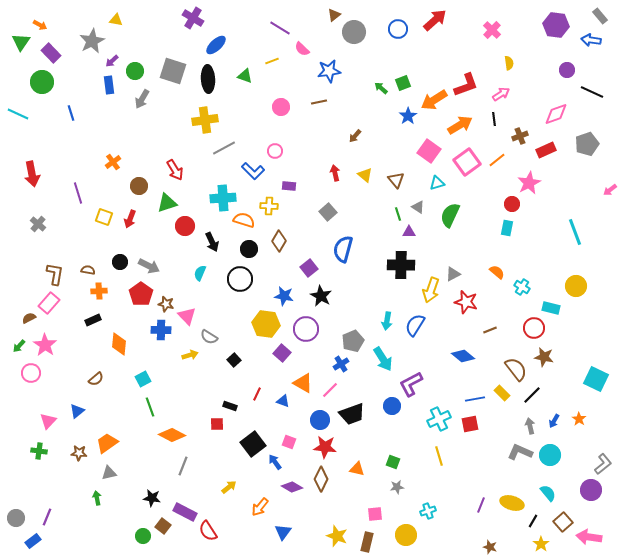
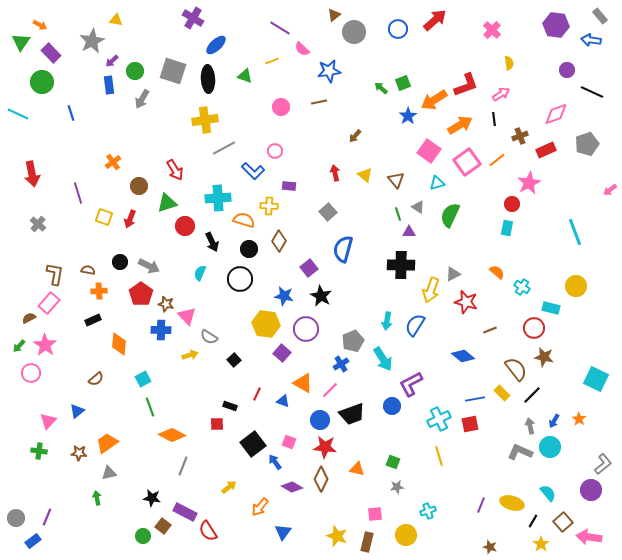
cyan cross at (223, 198): moved 5 px left
cyan circle at (550, 455): moved 8 px up
